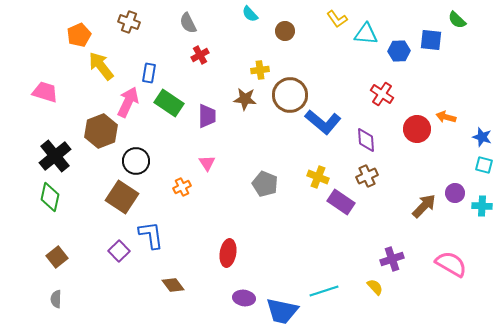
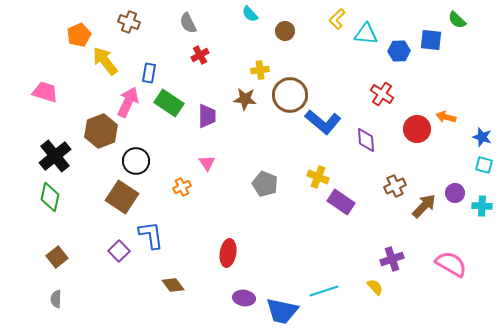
yellow L-shape at (337, 19): rotated 80 degrees clockwise
yellow arrow at (101, 66): moved 4 px right, 5 px up
brown cross at (367, 176): moved 28 px right, 10 px down
